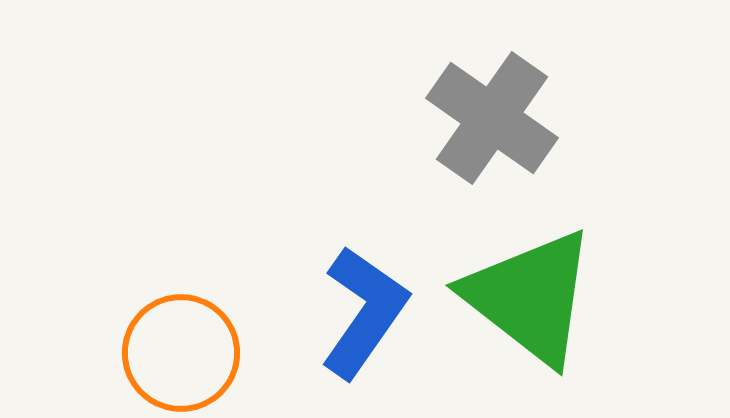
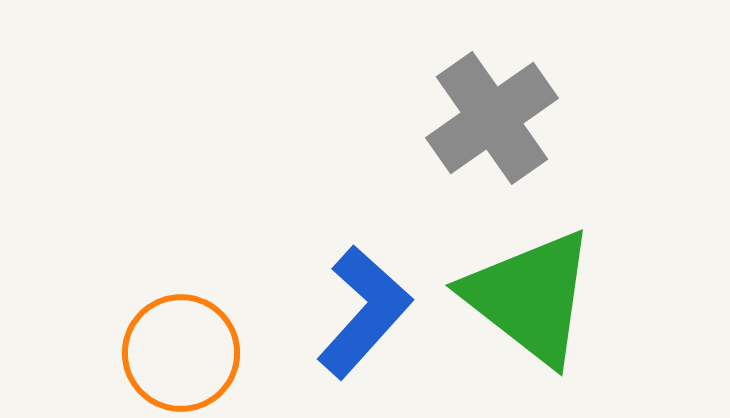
gray cross: rotated 20 degrees clockwise
blue L-shape: rotated 7 degrees clockwise
